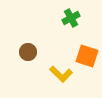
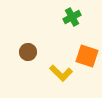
green cross: moved 1 px right, 1 px up
yellow L-shape: moved 1 px up
